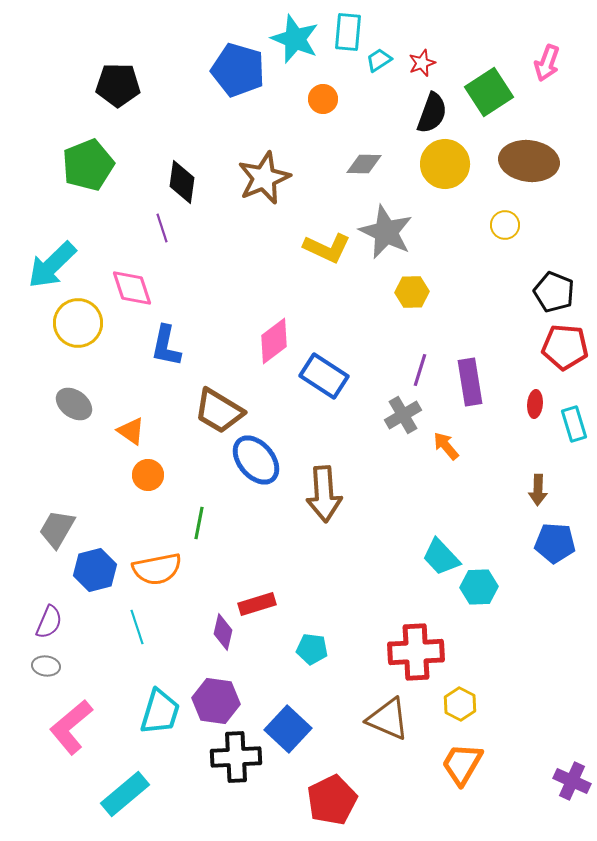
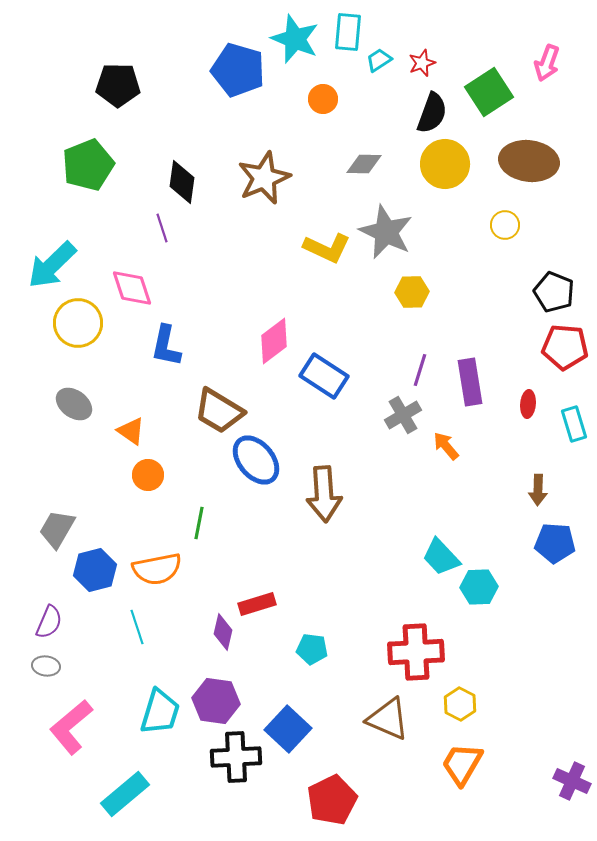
red ellipse at (535, 404): moved 7 px left
